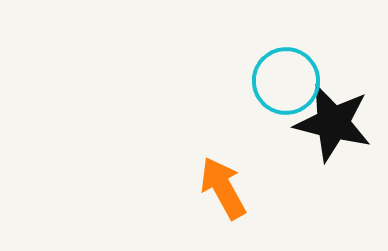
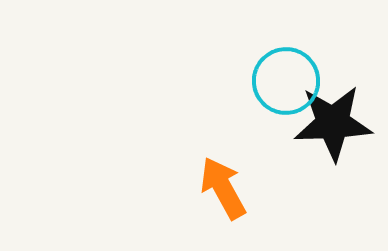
black star: rotated 16 degrees counterclockwise
